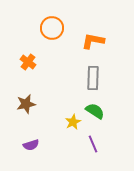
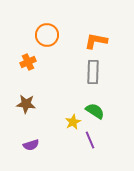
orange circle: moved 5 px left, 7 px down
orange L-shape: moved 3 px right
orange cross: rotated 28 degrees clockwise
gray rectangle: moved 6 px up
brown star: rotated 18 degrees clockwise
purple line: moved 3 px left, 4 px up
